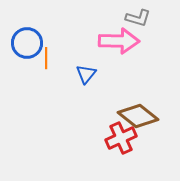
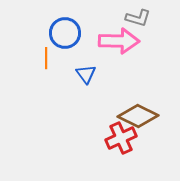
blue circle: moved 38 px right, 10 px up
blue triangle: rotated 15 degrees counterclockwise
brown diamond: rotated 12 degrees counterclockwise
